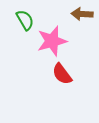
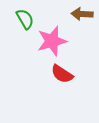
green semicircle: moved 1 px up
red semicircle: rotated 20 degrees counterclockwise
